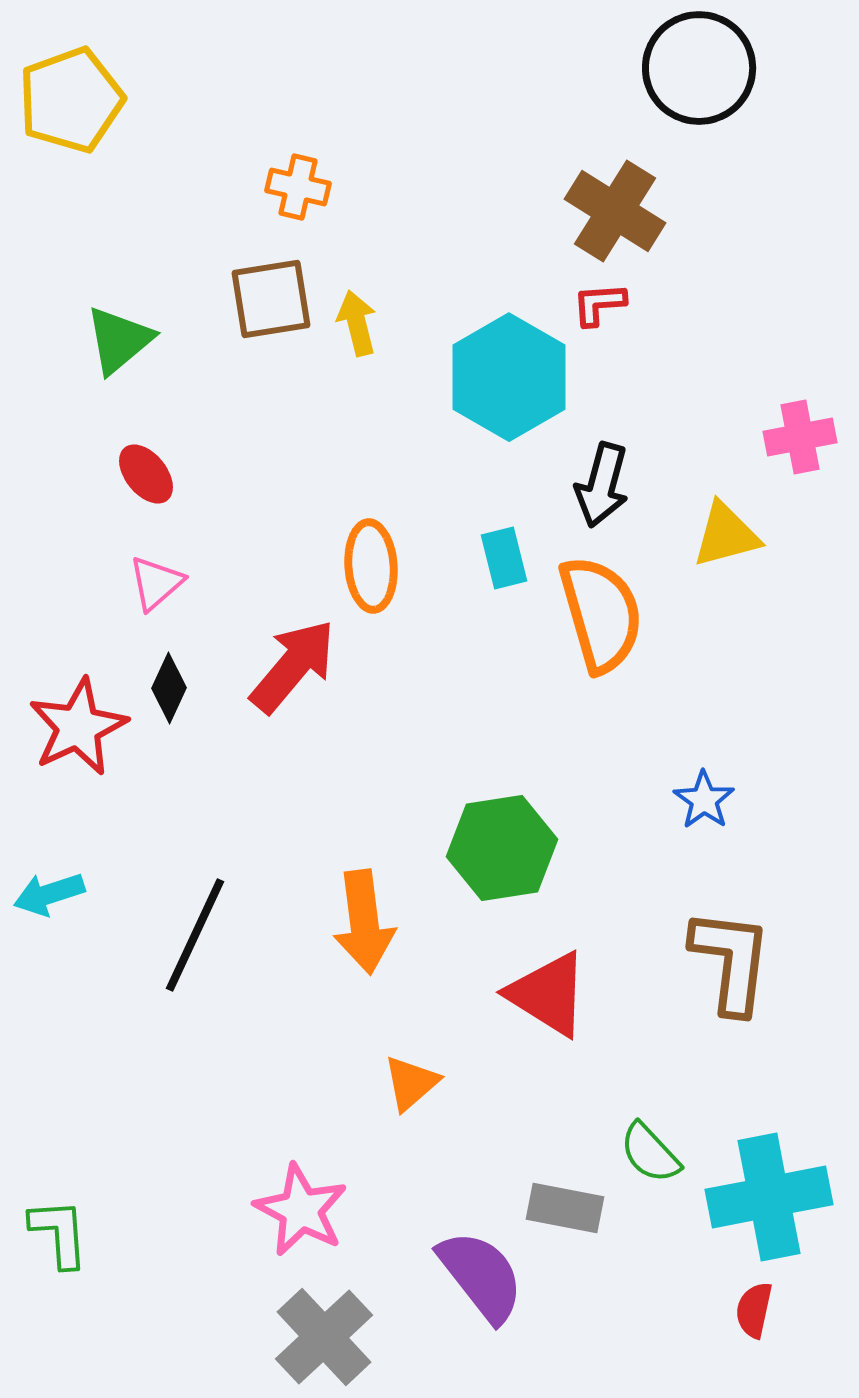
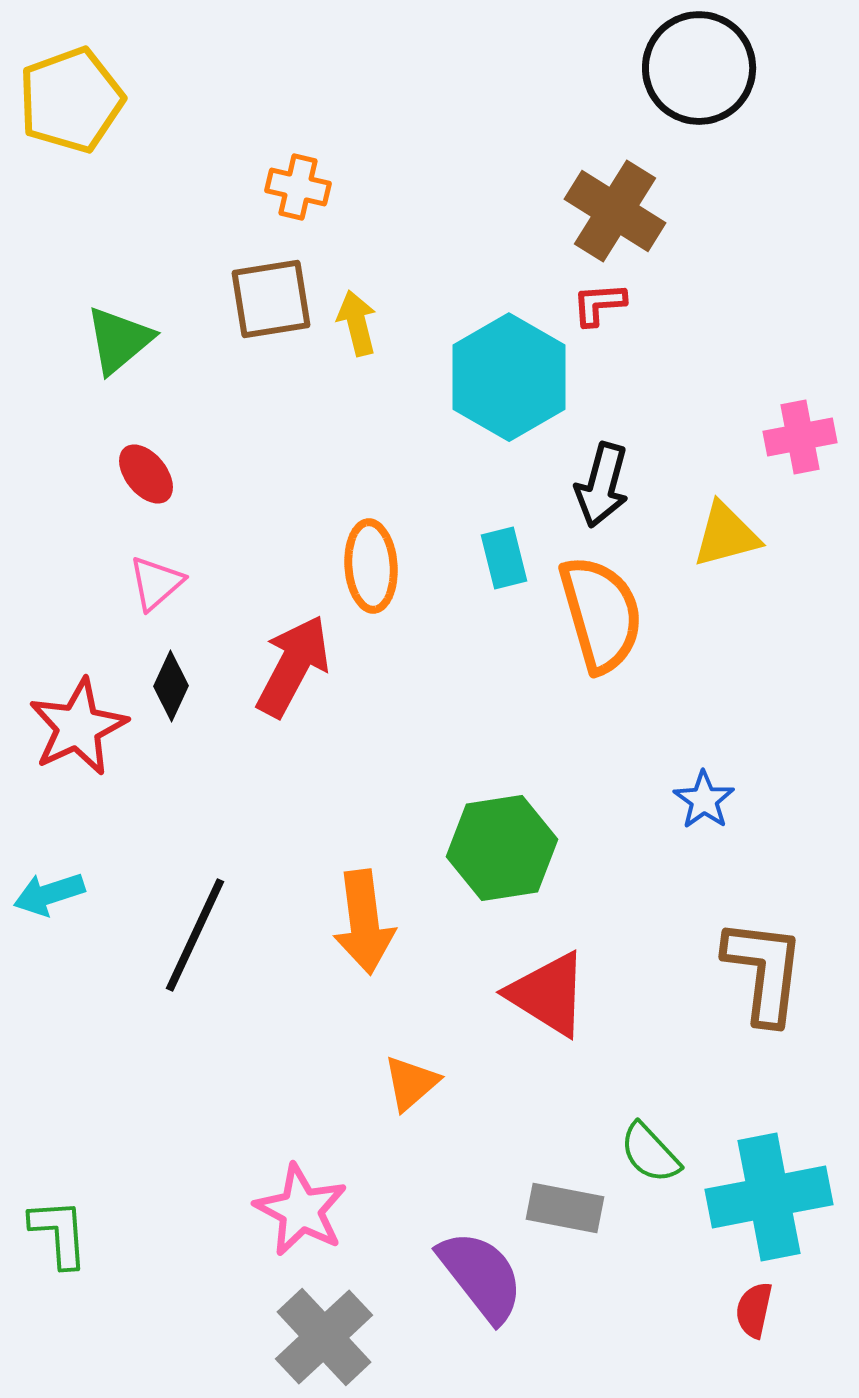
red arrow: rotated 12 degrees counterclockwise
black diamond: moved 2 px right, 2 px up
brown L-shape: moved 33 px right, 10 px down
